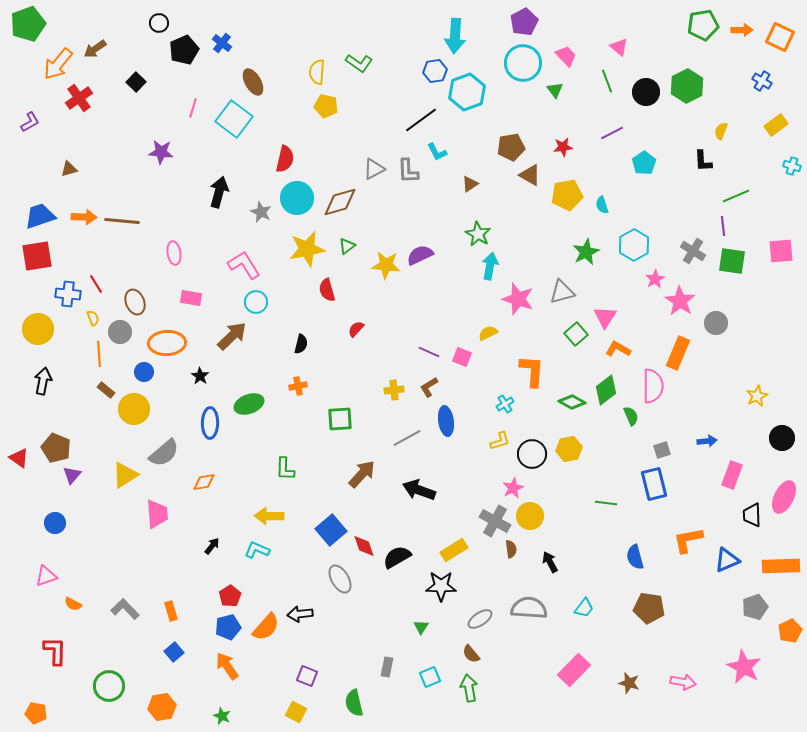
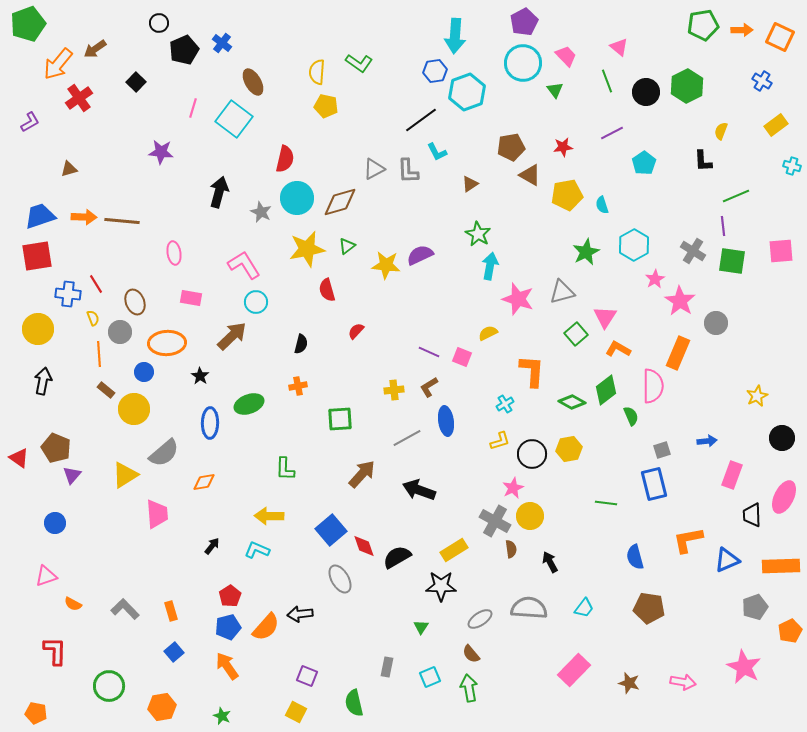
red semicircle at (356, 329): moved 2 px down
